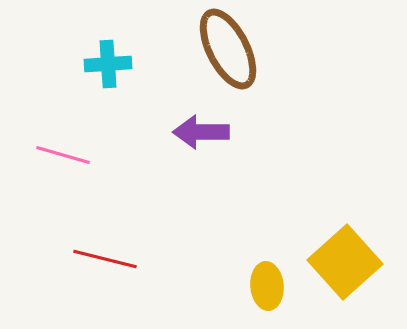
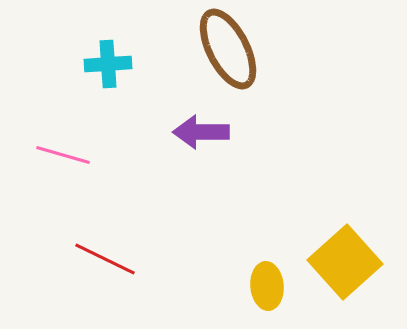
red line: rotated 12 degrees clockwise
